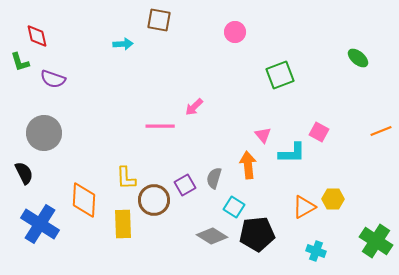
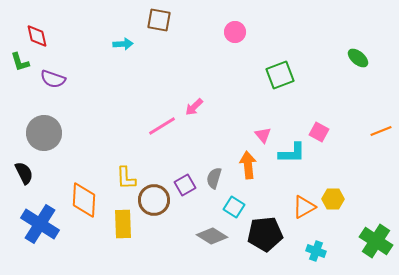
pink line: moved 2 px right; rotated 32 degrees counterclockwise
black pentagon: moved 8 px right
